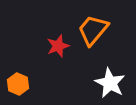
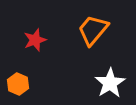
red star: moved 23 px left, 6 px up
white star: rotated 12 degrees clockwise
